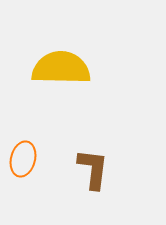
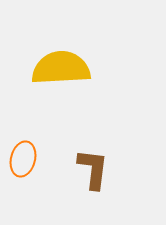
yellow semicircle: rotated 4 degrees counterclockwise
